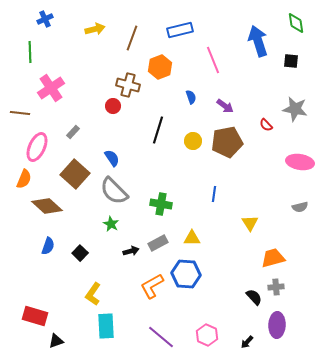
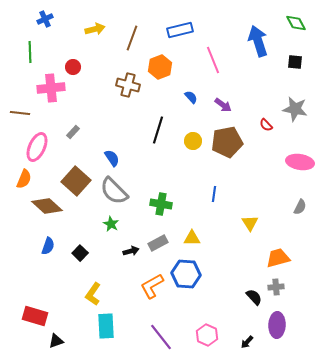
green diamond at (296, 23): rotated 20 degrees counterclockwise
black square at (291, 61): moved 4 px right, 1 px down
pink cross at (51, 88): rotated 28 degrees clockwise
blue semicircle at (191, 97): rotated 24 degrees counterclockwise
red circle at (113, 106): moved 40 px left, 39 px up
purple arrow at (225, 106): moved 2 px left, 1 px up
brown square at (75, 174): moved 1 px right, 7 px down
gray semicircle at (300, 207): rotated 49 degrees counterclockwise
orange trapezoid at (273, 258): moved 5 px right
purple line at (161, 337): rotated 12 degrees clockwise
